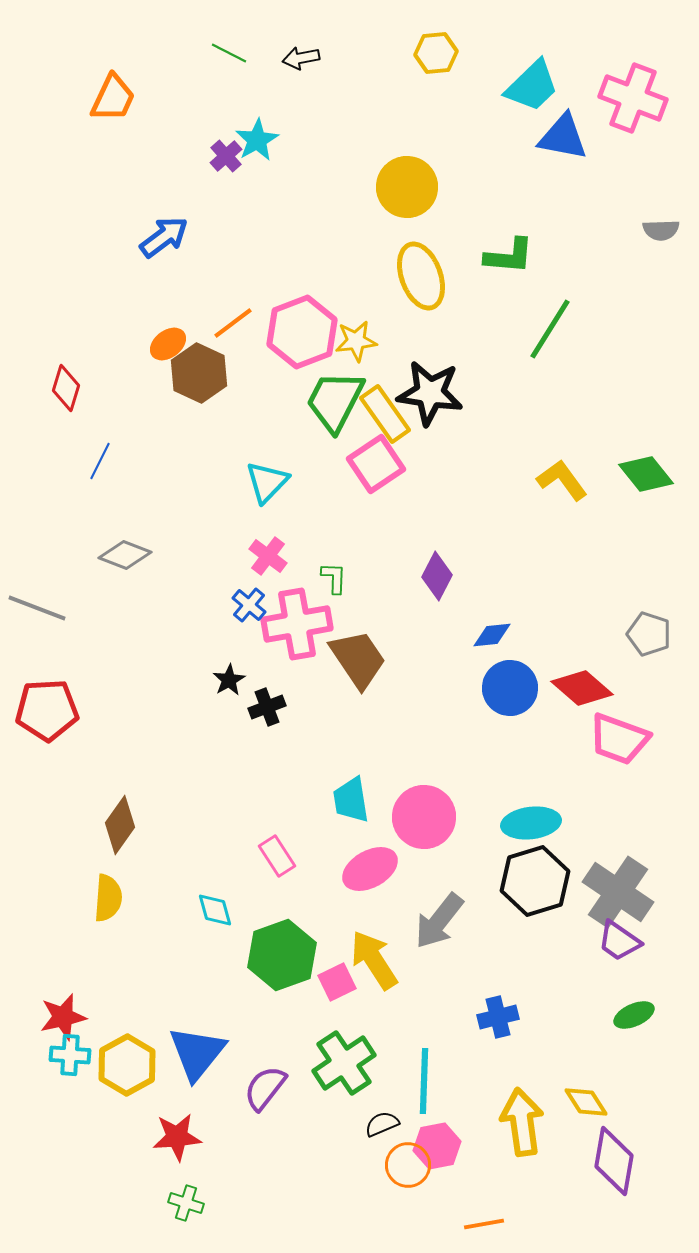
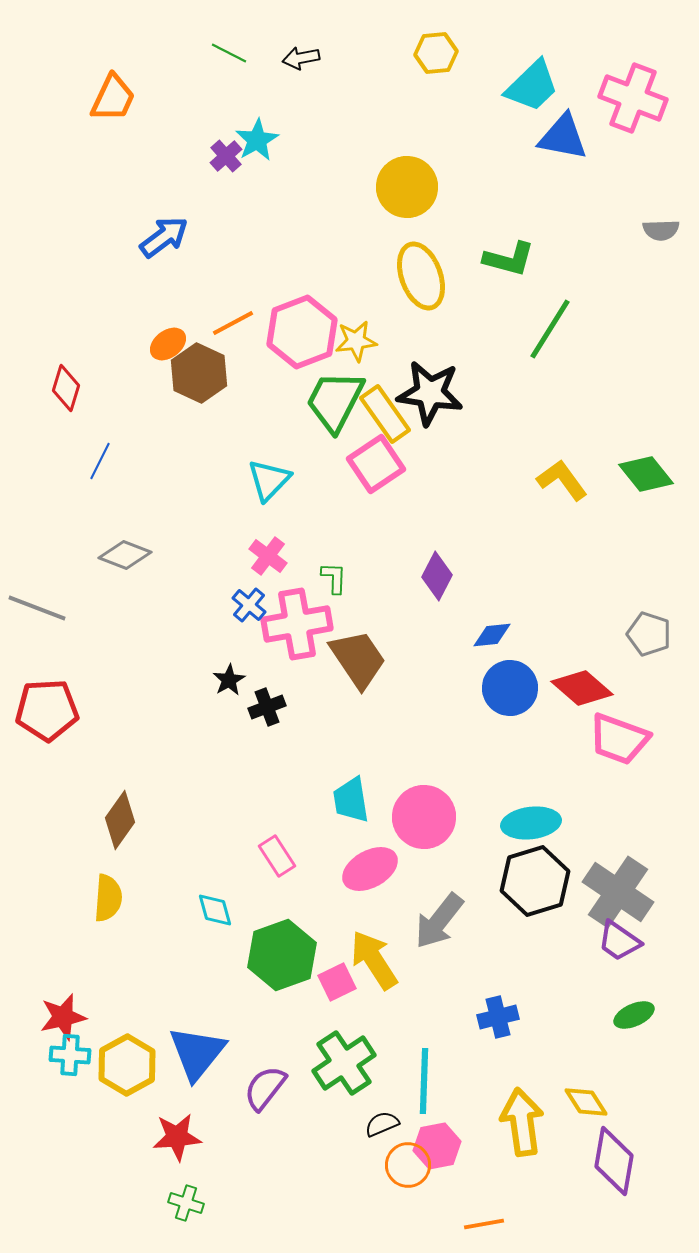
green L-shape at (509, 256): moved 3 px down; rotated 10 degrees clockwise
orange line at (233, 323): rotated 9 degrees clockwise
cyan triangle at (267, 482): moved 2 px right, 2 px up
brown diamond at (120, 825): moved 5 px up
